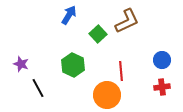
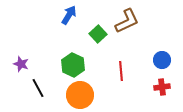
orange circle: moved 27 px left
